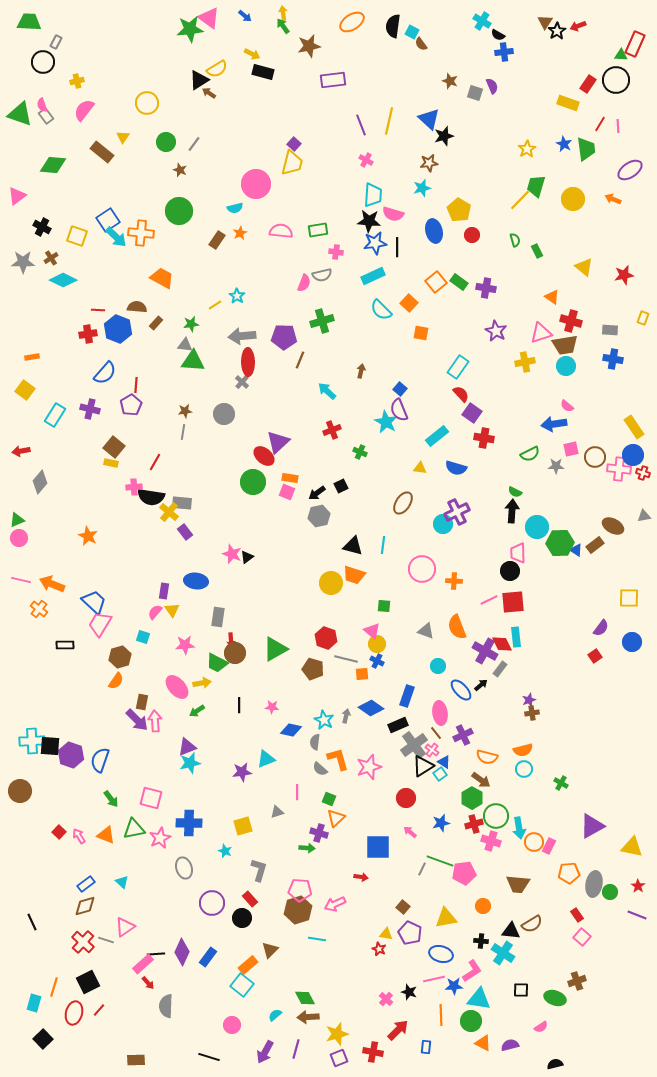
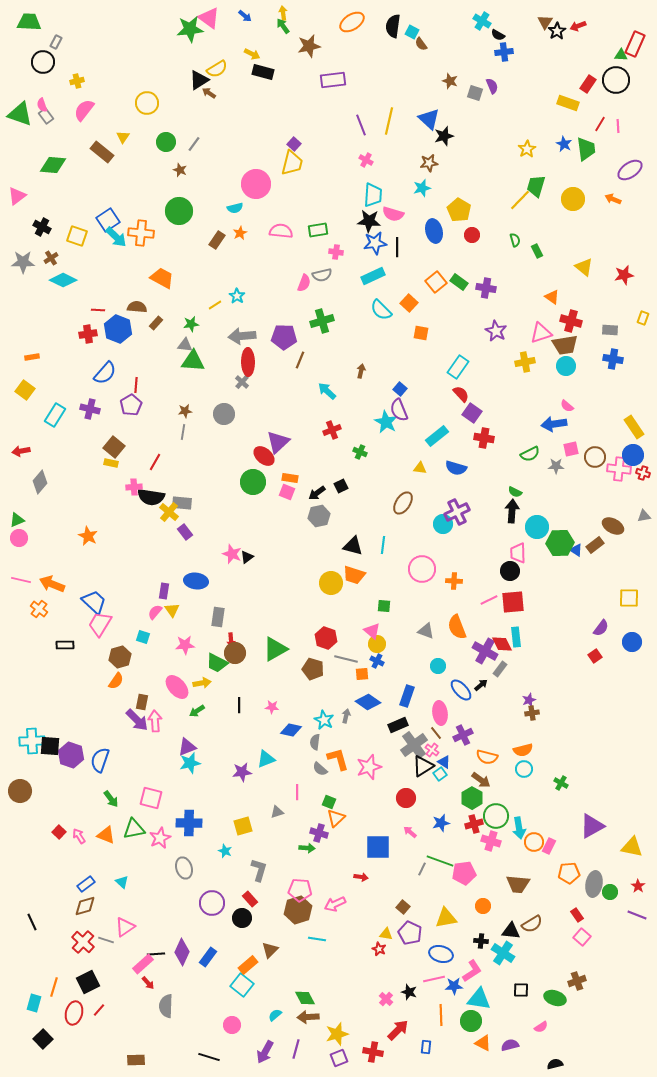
blue diamond at (371, 708): moved 3 px left, 6 px up
green square at (329, 799): moved 3 px down
